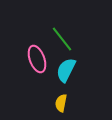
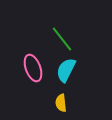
pink ellipse: moved 4 px left, 9 px down
yellow semicircle: rotated 18 degrees counterclockwise
